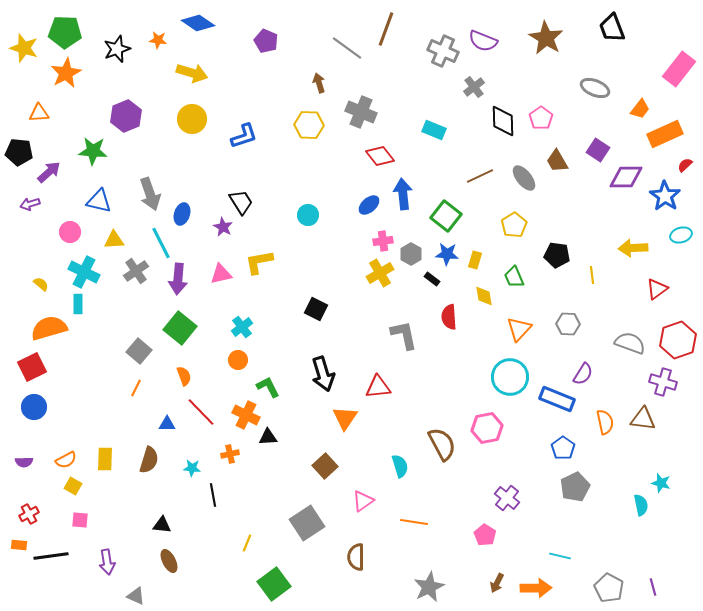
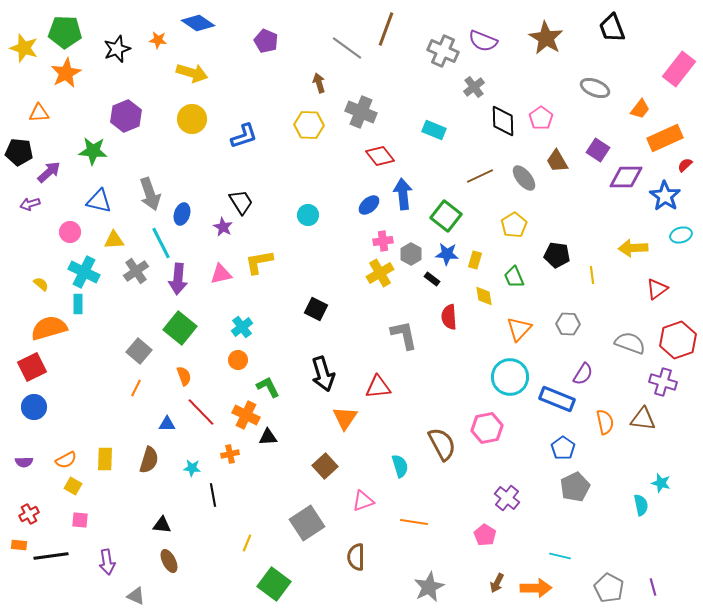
orange rectangle at (665, 134): moved 4 px down
pink triangle at (363, 501): rotated 15 degrees clockwise
green square at (274, 584): rotated 16 degrees counterclockwise
